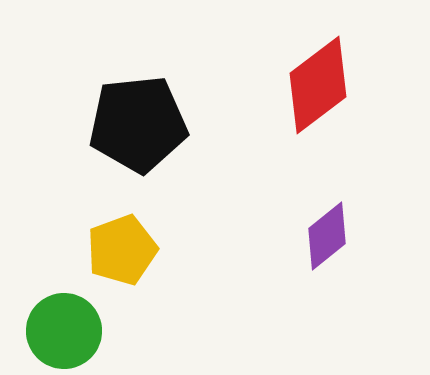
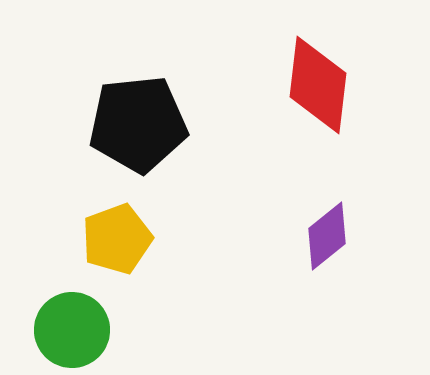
red diamond: rotated 46 degrees counterclockwise
yellow pentagon: moved 5 px left, 11 px up
green circle: moved 8 px right, 1 px up
